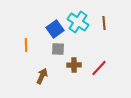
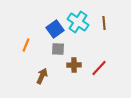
orange line: rotated 24 degrees clockwise
